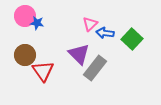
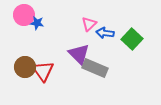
pink circle: moved 1 px left, 1 px up
pink triangle: moved 1 px left
brown circle: moved 12 px down
gray rectangle: rotated 75 degrees clockwise
